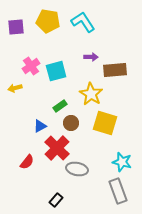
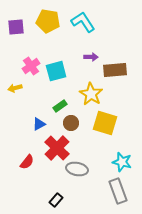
blue triangle: moved 1 px left, 2 px up
